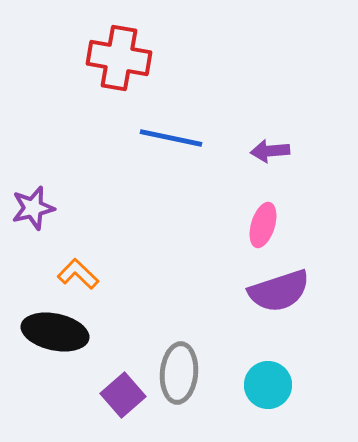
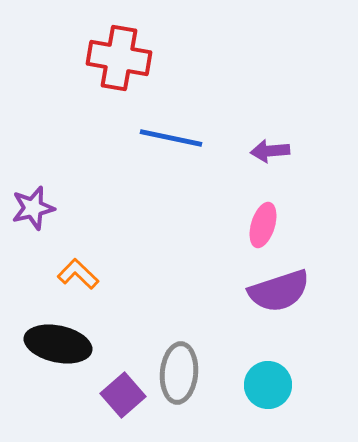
black ellipse: moved 3 px right, 12 px down
